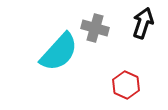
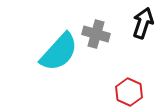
gray cross: moved 1 px right, 6 px down
red hexagon: moved 3 px right, 7 px down
